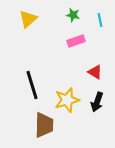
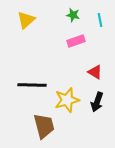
yellow triangle: moved 2 px left, 1 px down
black line: rotated 72 degrees counterclockwise
brown trapezoid: moved 1 px down; rotated 16 degrees counterclockwise
